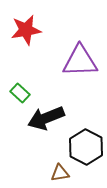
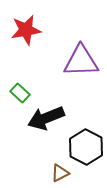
purple triangle: moved 1 px right
brown triangle: rotated 18 degrees counterclockwise
